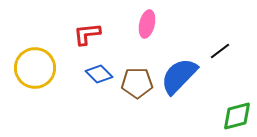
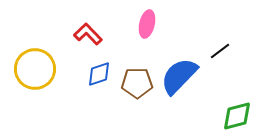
red L-shape: moved 1 px right; rotated 52 degrees clockwise
yellow circle: moved 1 px down
blue diamond: rotated 64 degrees counterclockwise
